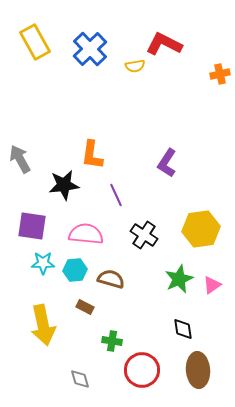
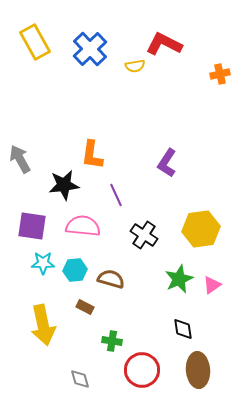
pink semicircle: moved 3 px left, 8 px up
